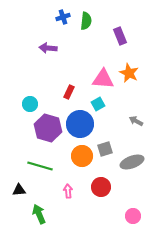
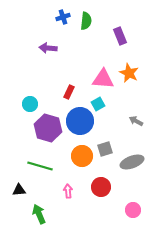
blue circle: moved 3 px up
pink circle: moved 6 px up
